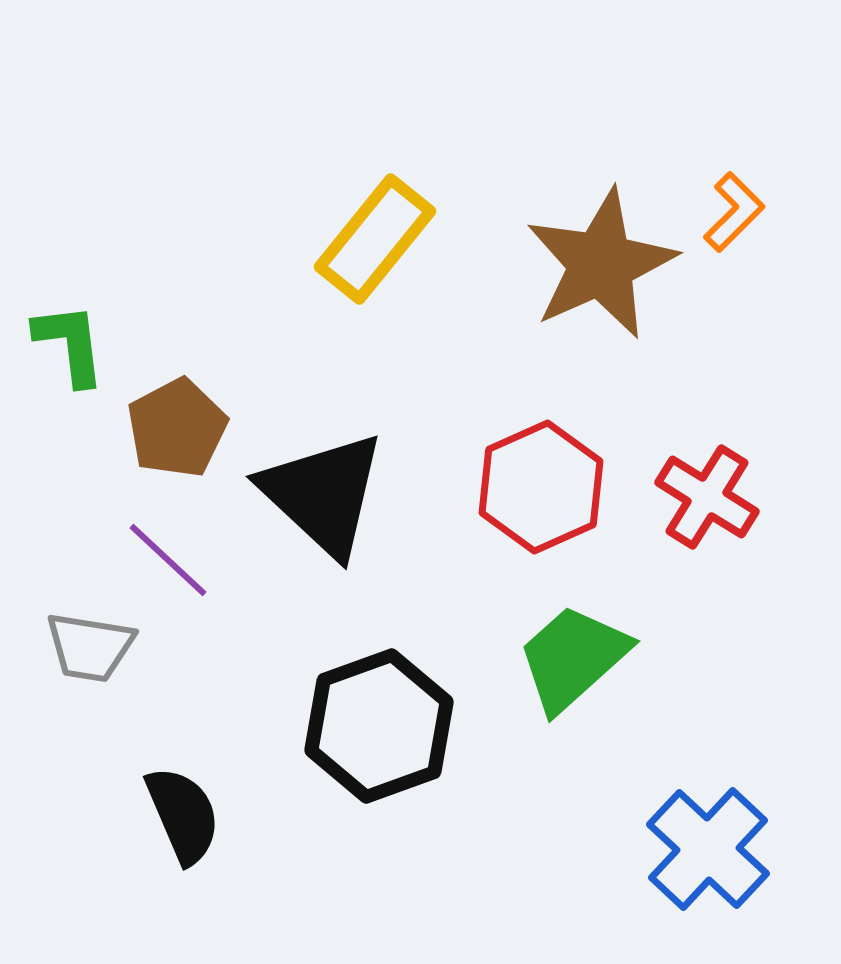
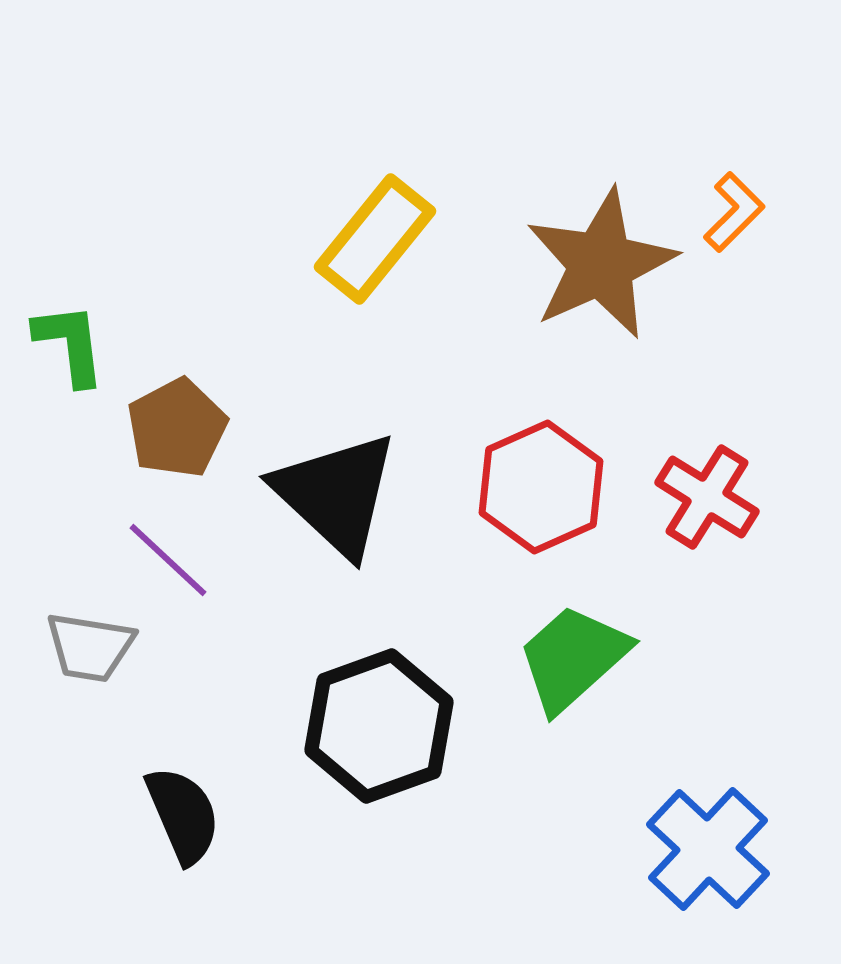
black triangle: moved 13 px right
